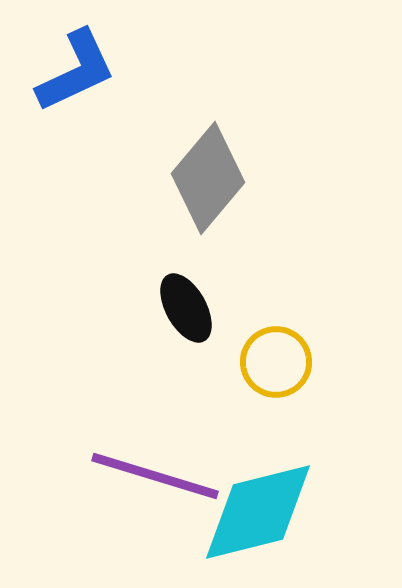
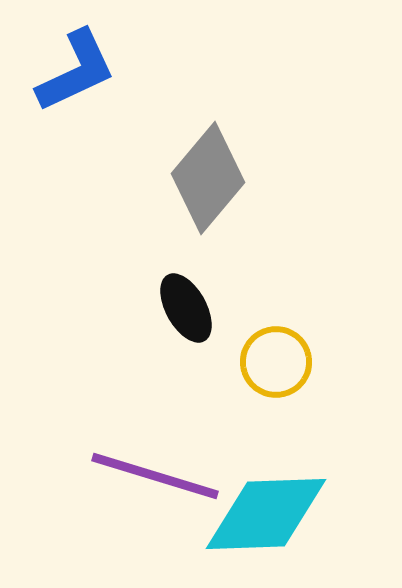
cyan diamond: moved 8 px right, 2 px down; rotated 12 degrees clockwise
